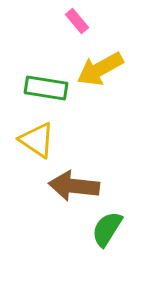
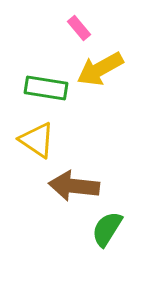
pink rectangle: moved 2 px right, 7 px down
